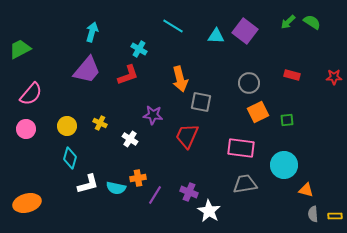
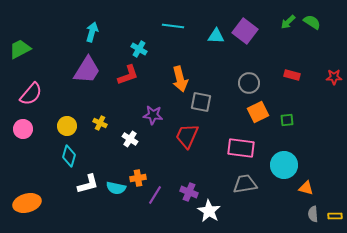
cyan line: rotated 25 degrees counterclockwise
purple trapezoid: rotated 8 degrees counterclockwise
pink circle: moved 3 px left
cyan diamond: moved 1 px left, 2 px up
orange triangle: moved 2 px up
